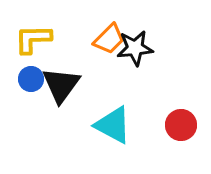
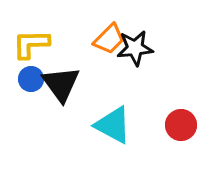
yellow L-shape: moved 2 px left, 5 px down
black triangle: moved 1 px up; rotated 12 degrees counterclockwise
